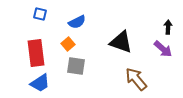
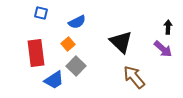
blue square: moved 1 px right, 1 px up
black triangle: rotated 25 degrees clockwise
gray square: rotated 36 degrees clockwise
brown arrow: moved 2 px left, 2 px up
blue trapezoid: moved 14 px right, 3 px up
